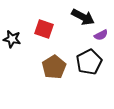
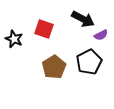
black arrow: moved 2 px down
black star: moved 2 px right; rotated 12 degrees clockwise
